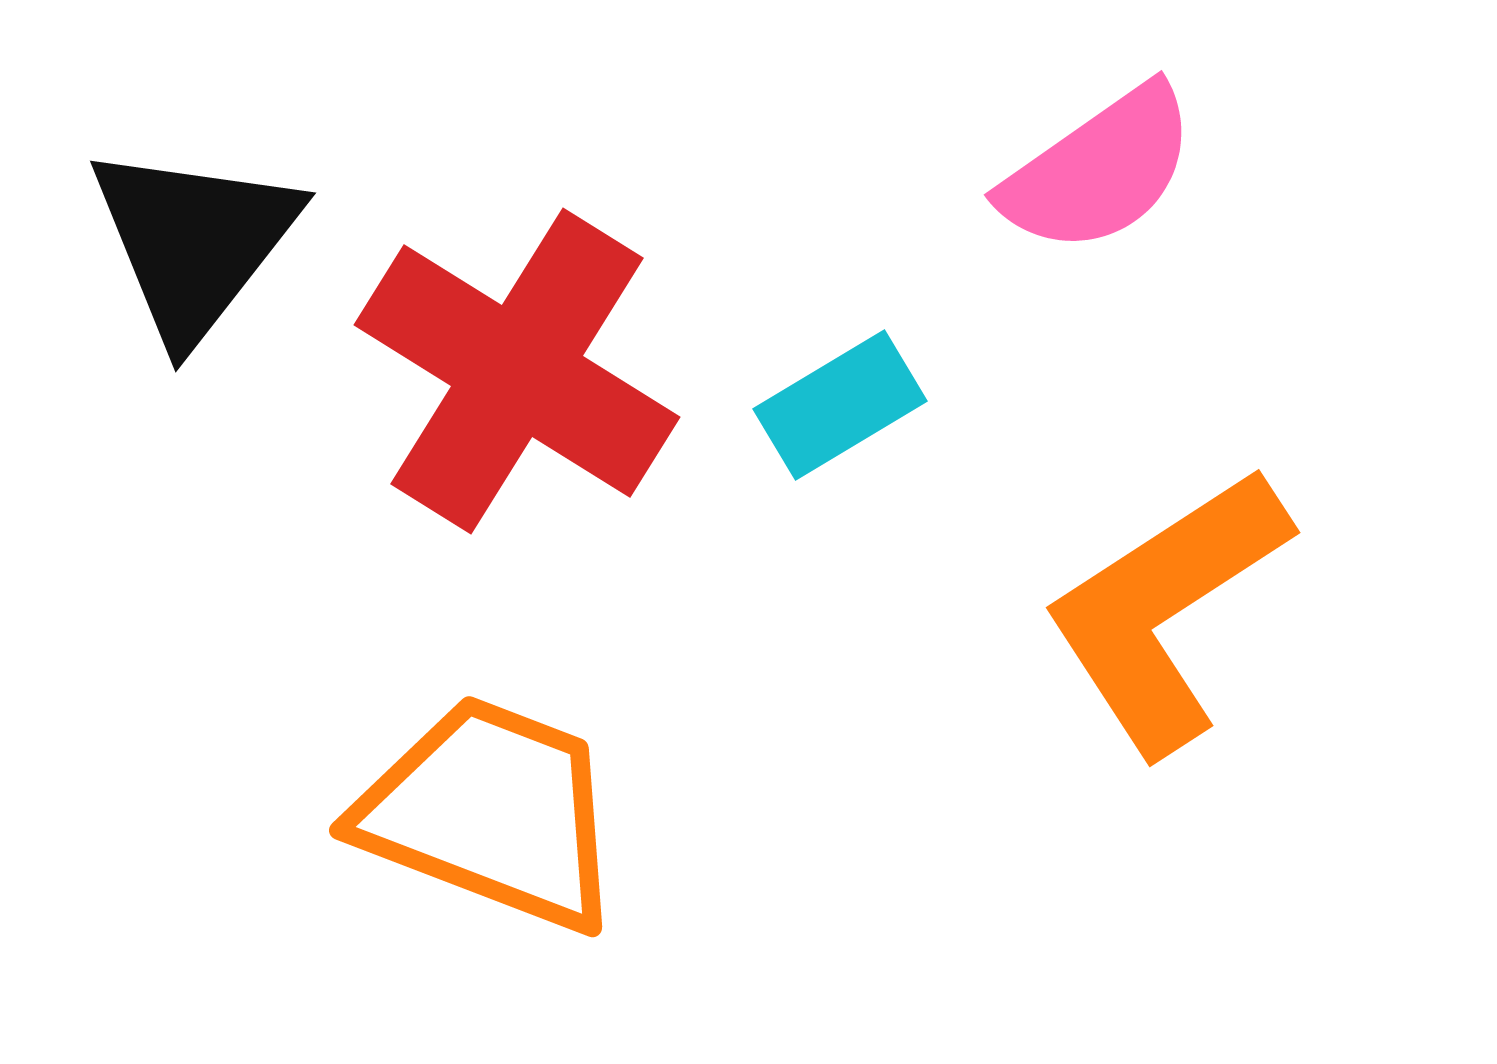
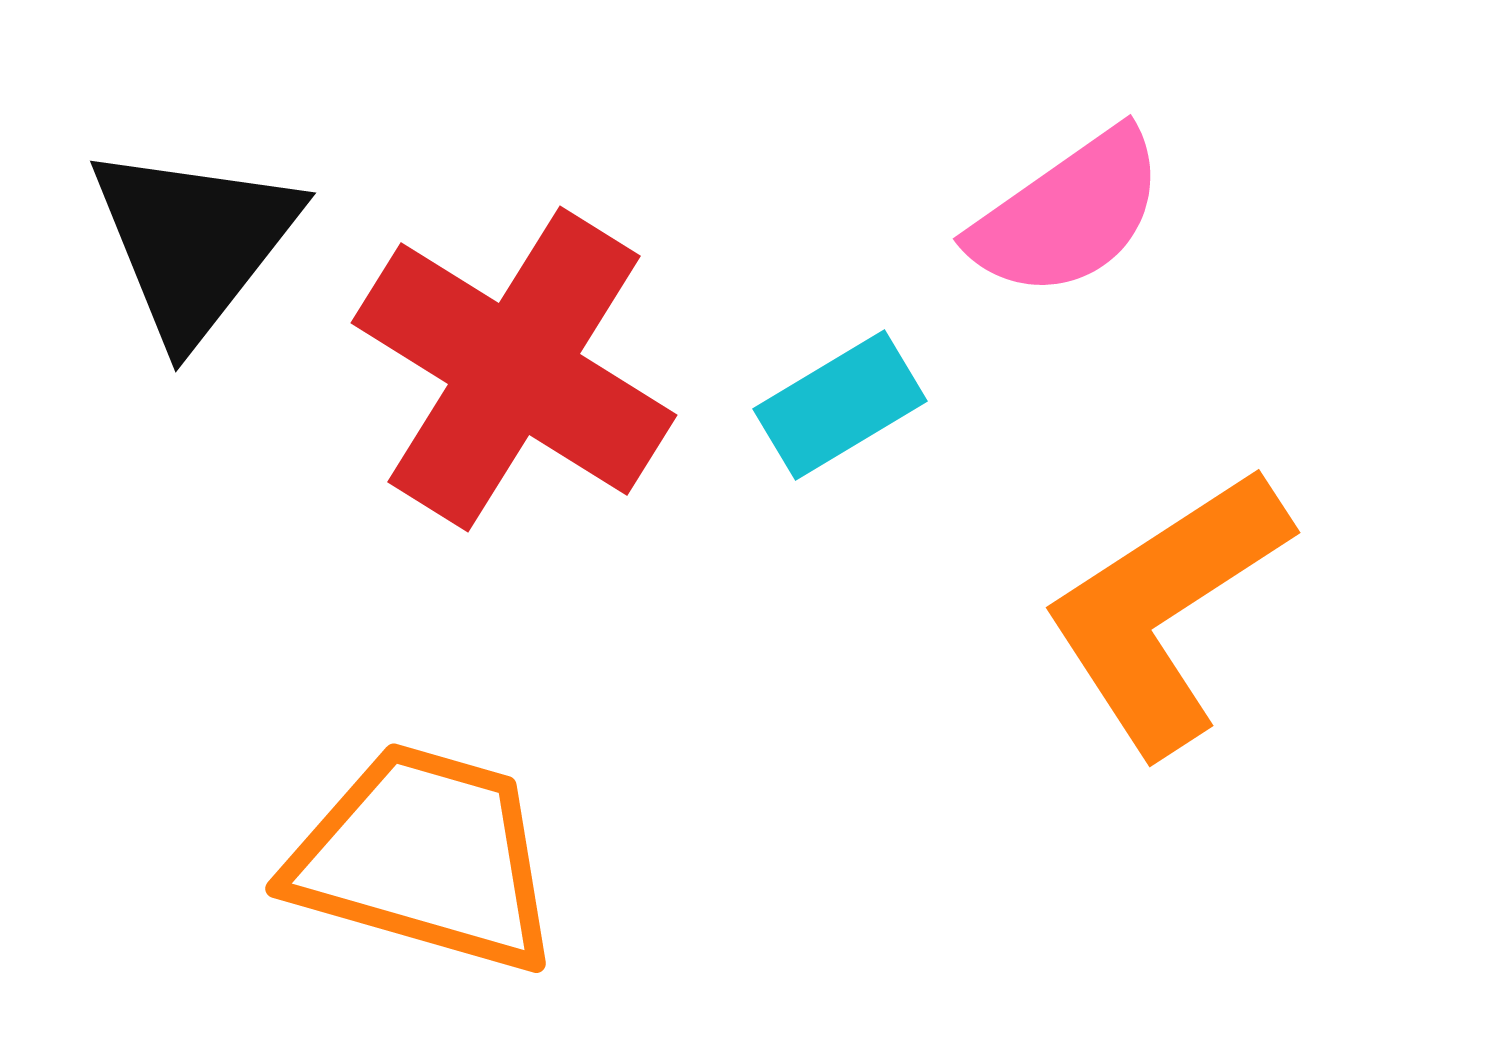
pink semicircle: moved 31 px left, 44 px down
red cross: moved 3 px left, 2 px up
orange trapezoid: moved 66 px left, 45 px down; rotated 5 degrees counterclockwise
